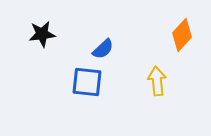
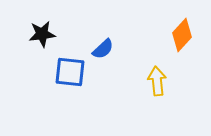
blue square: moved 17 px left, 10 px up
